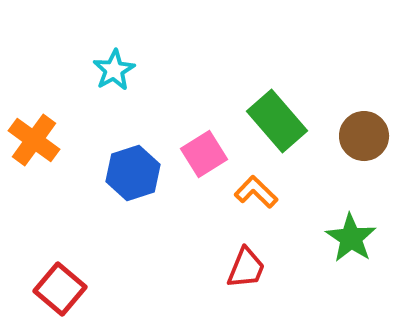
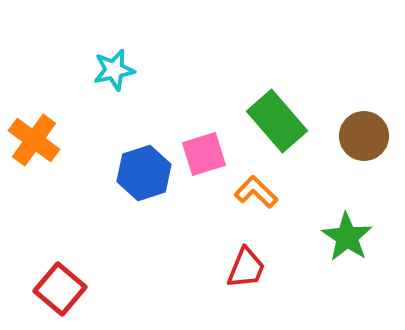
cyan star: rotated 18 degrees clockwise
pink square: rotated 15 degrees clockwise
blue hexagon: moved 11 px right
green star: moved 4 px left, 1 px up
